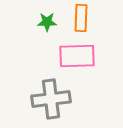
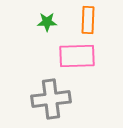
orange rectangle: moved 7 px right, 2 px down
